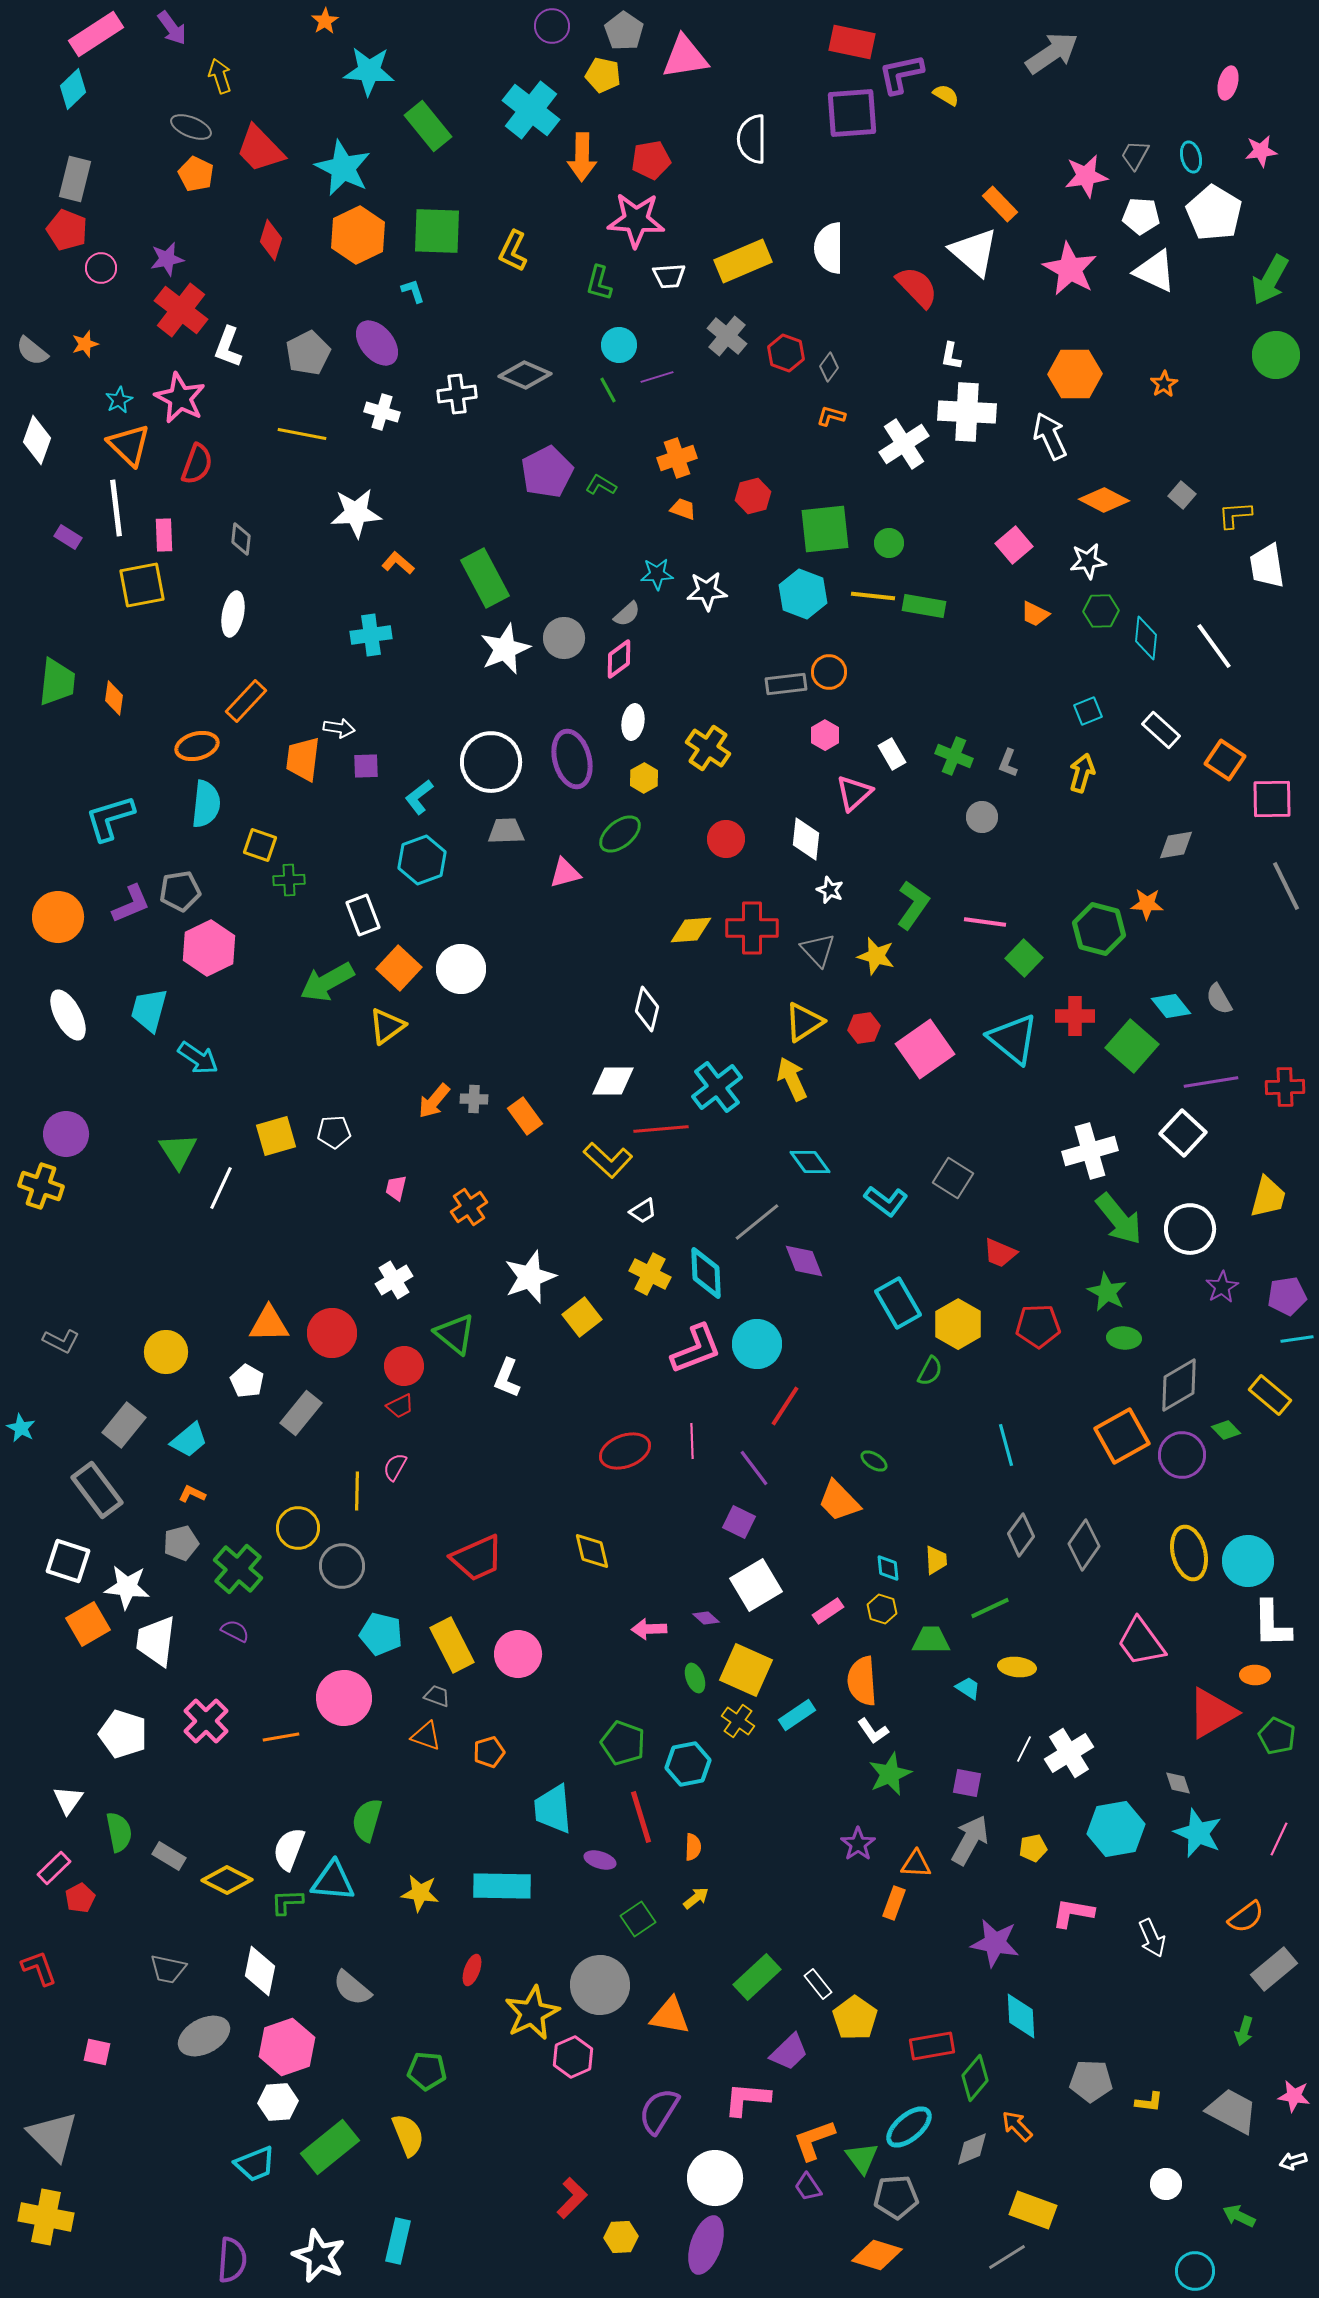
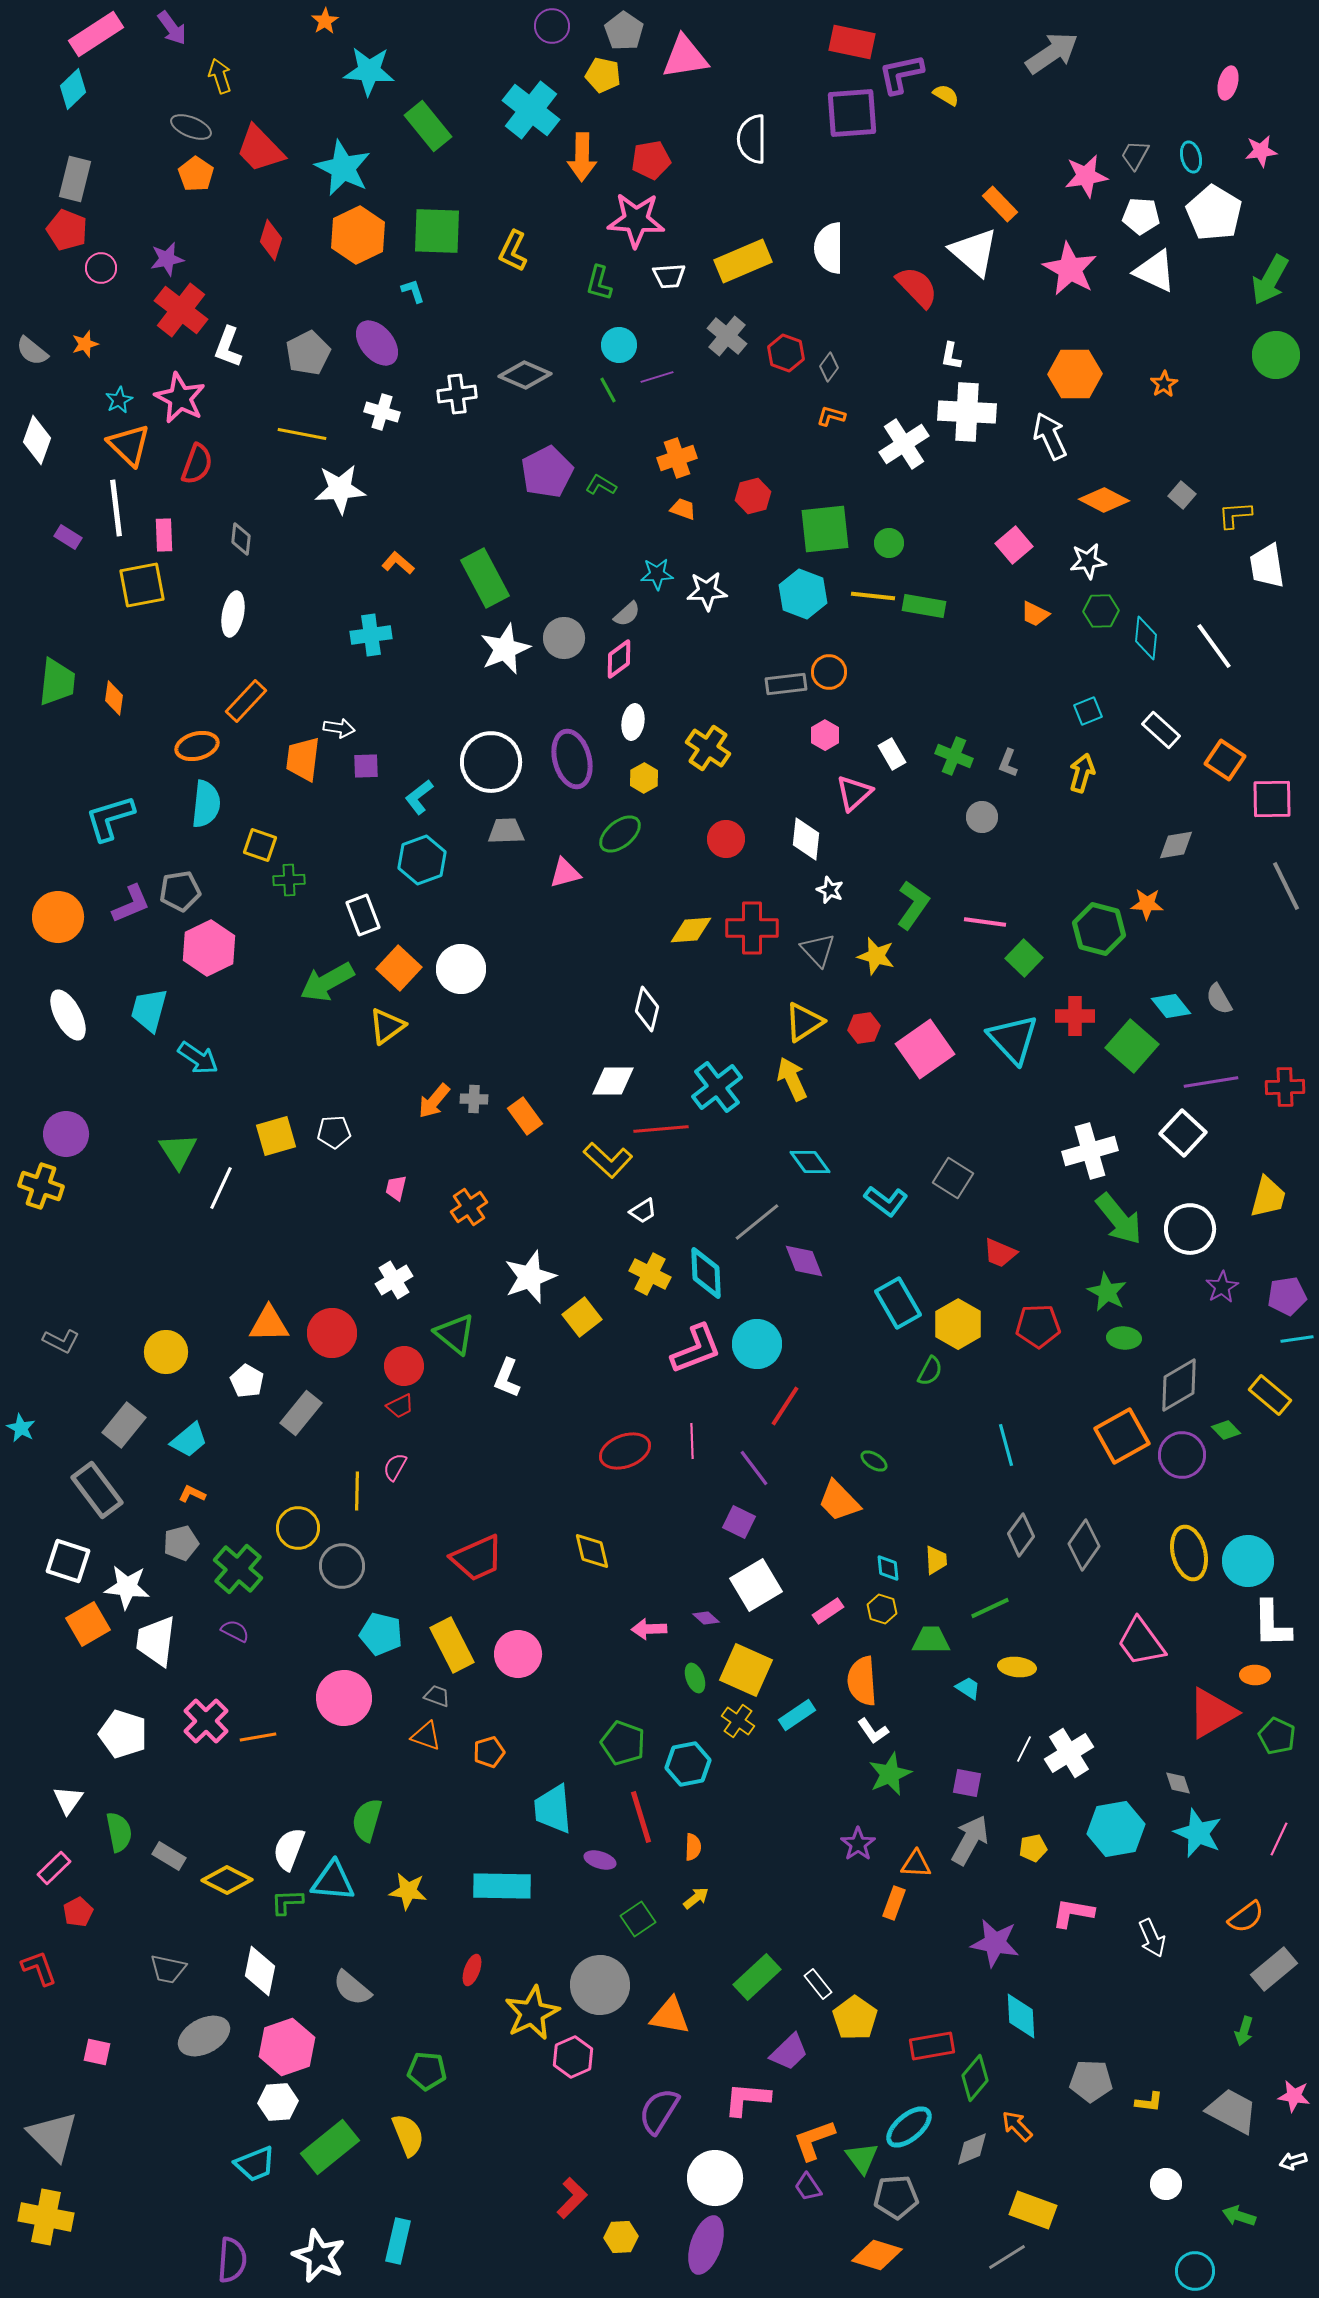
orange pentagon at (196, 174): rotated 8 degrees clockwise
white star at (356, 513): moved 16 px left, 24 px up
cyan triangle at (1013, 1039): rotated 8 degrees clockwise
orange line at (281, 1737): moved 23 px left
yellow star at (420, 1893): moved 12 px left, 2 px up
red pentagon at (80, 1898): moved 2 px left, 14 px down
green arrow at (1239, 2216): rotated 8 degrees counterclockwise
